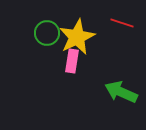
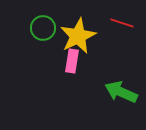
green circle: moved 4 px left, 5 px up
yellow star: moved 1 px right, 1 px up
